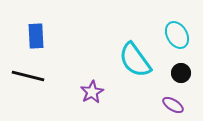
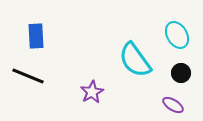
black line: rotated 8 degrees clockwise
